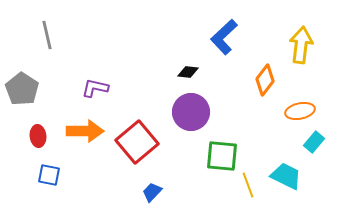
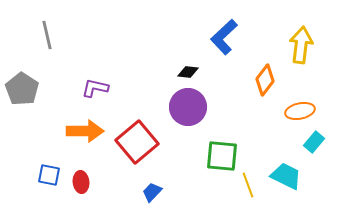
purple circle: moved 3 px left, 5 px up
red ellipse: moved 43 px right, 46 px down
